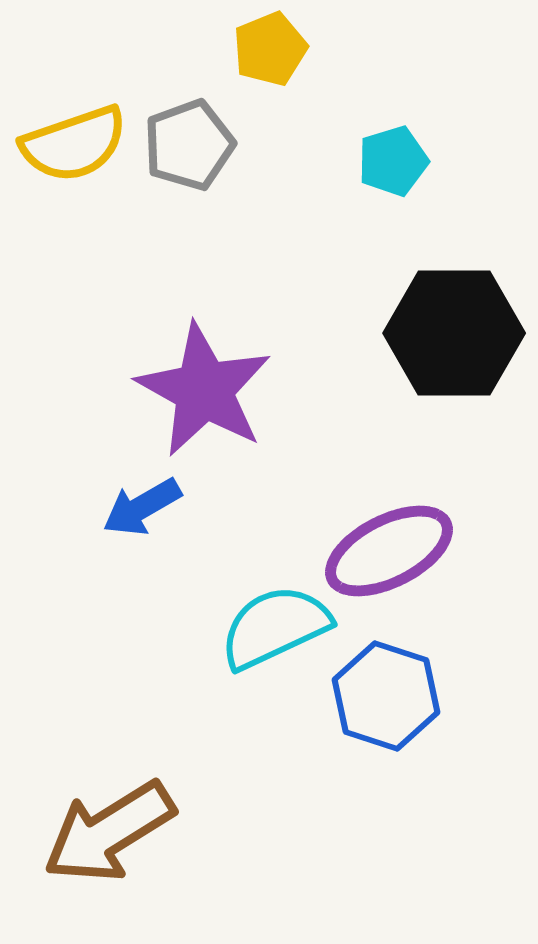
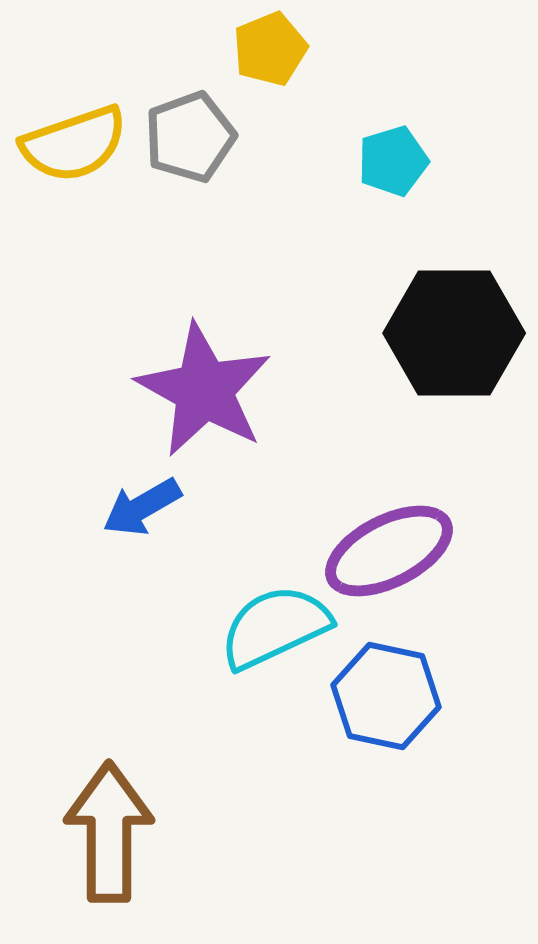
gray pentagon: moved 1 px right, 8 px up
blue hexagon: rotated 6 degrees counterclockwise
brown arrow: rotated 122 degrees clockwise
